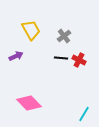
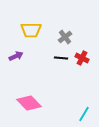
yellow trapezoid: rotated 120 degrees clockwise
gray cross: moved 1 px right, 1 px down
red cross: moved 3 px right, 2 px up
